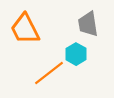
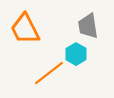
gray trapezoid: moved 2 px down
